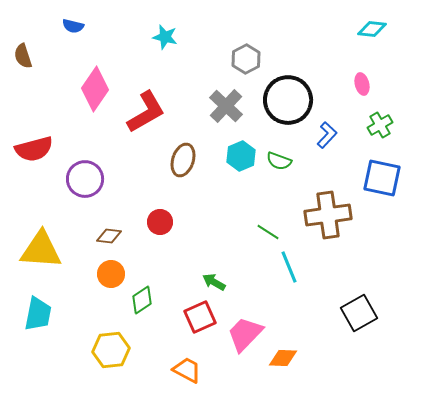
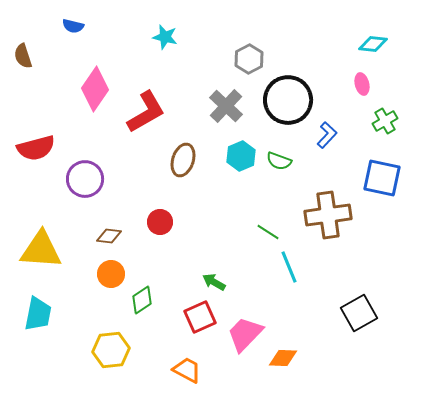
cyan diamond: moved 1 px right, 15 px down
gray hexagon: moved 3 px right
green cross: moved 5 px right, 4 px up
red semicircle: moved 2 px right, 1 px up
